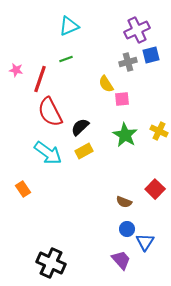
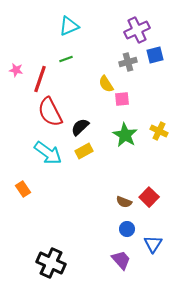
blue square: moved 4 px right
red square: moved 6 px left, 8 px down
blue triangle: moved 8 px right, 2 px down
